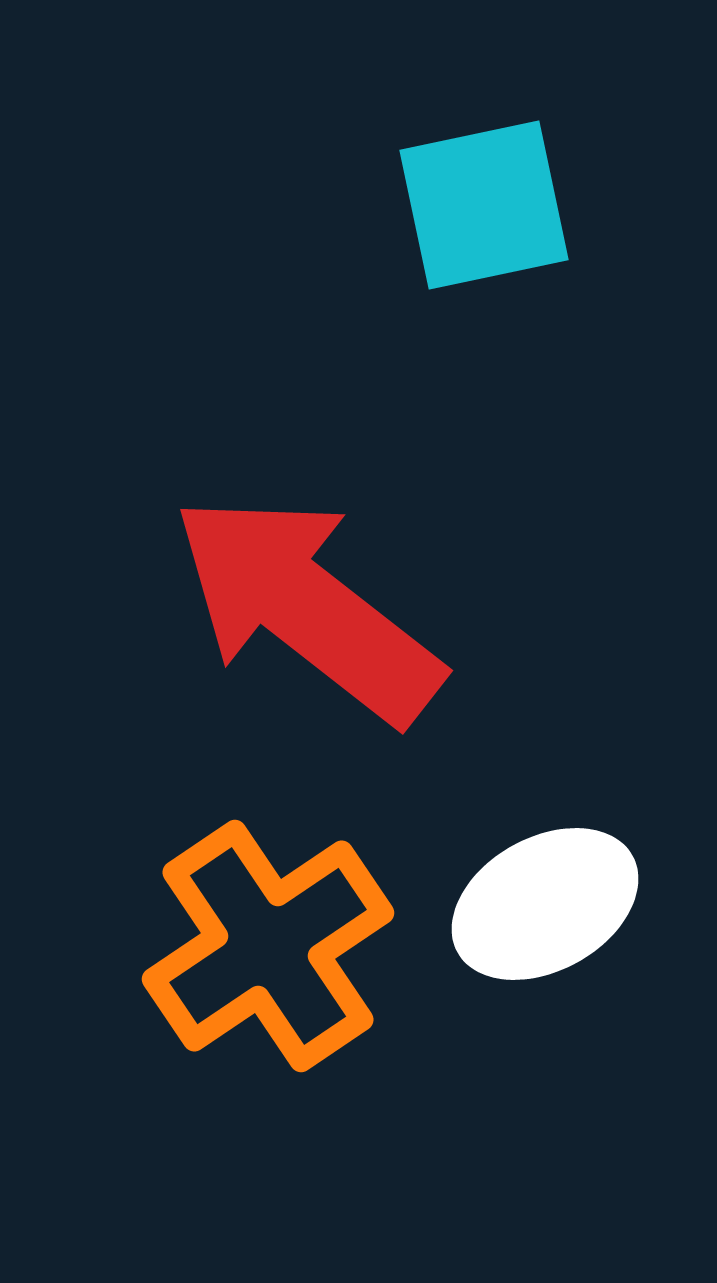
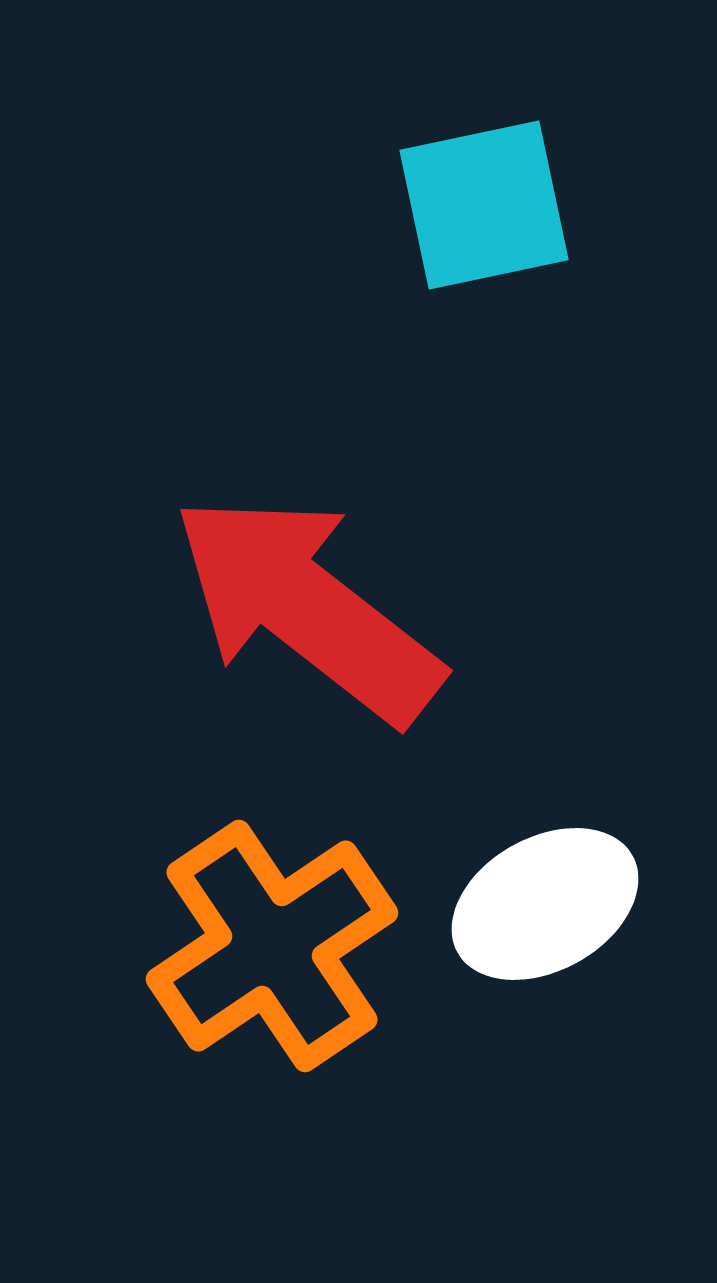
orange cross: moved 4 px right
